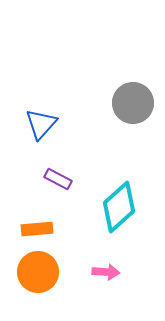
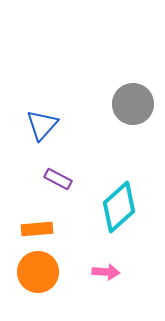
gray circle: moved 1 px down
blue triangle: moved 1 px right, 1 px down
